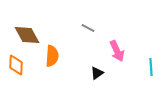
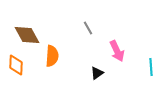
gray line: rotated 32 degrees clockwise
